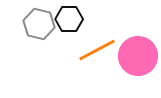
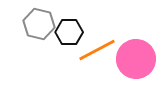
black hexagon: moved 13 px down
pink circle: moved 2 px left, 3 px down
